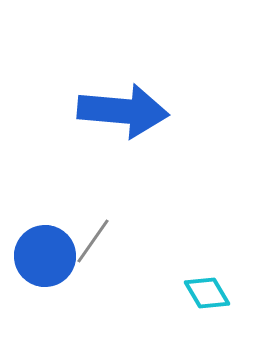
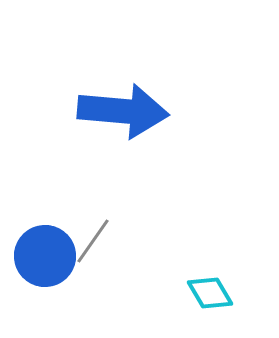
cyan diamond: moved 3 px right
